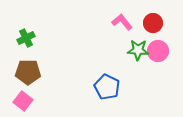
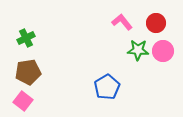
red circle: moved 3 px right
pink circle: moved 5 px right
brown pentagon: rotated 10 degrees counterclockwise
blue pentagon: rotated 15 degrees clockwise
